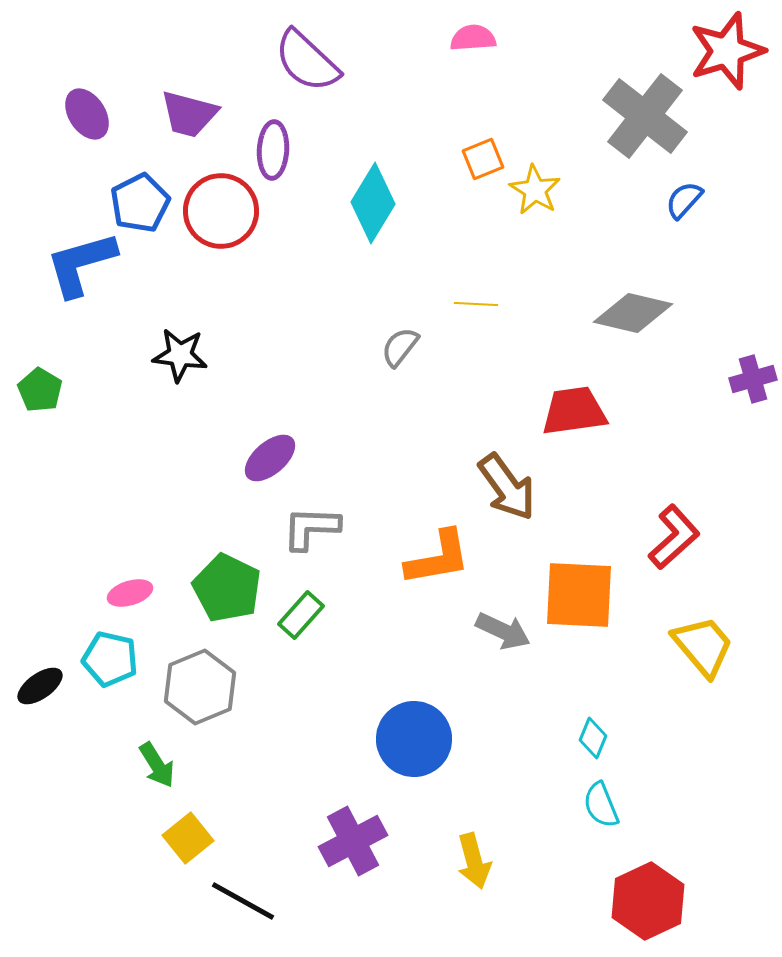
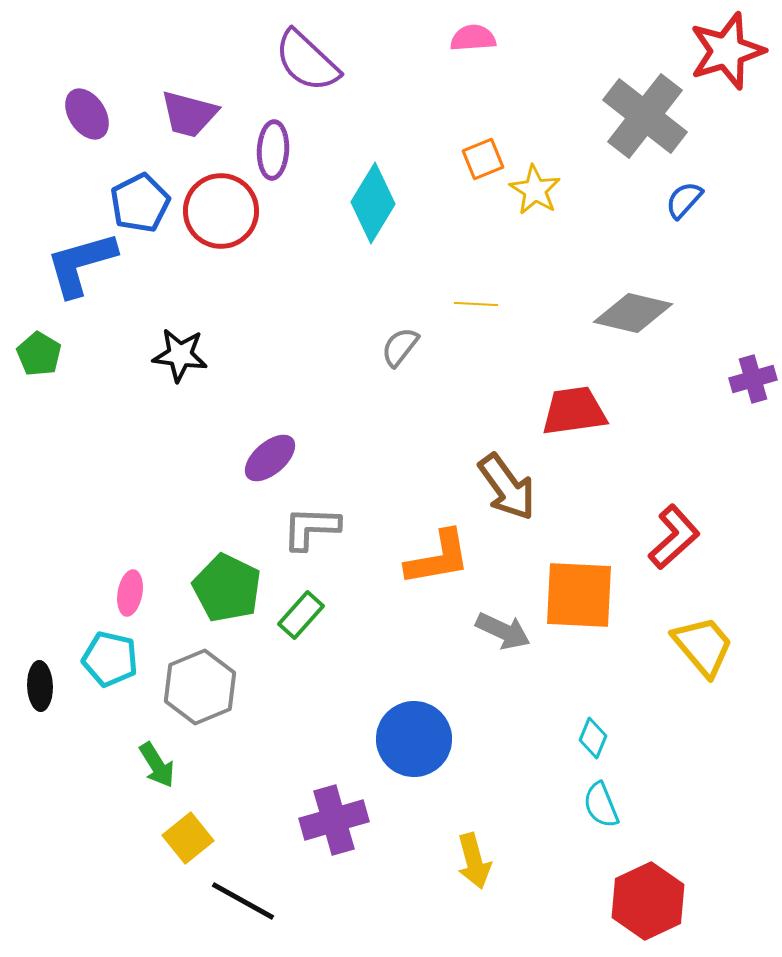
green pentagon at (40, 390): moved 1 px left, 36 px up
pink ellipse at (130, 593): rotated 63 degrees counterclockwise
black ellipse at (40, 686): rotated 57 degrees counterclockwise
purple cross at (353, 841): moved 19 px left, 21 px up; rotated 12 degrees clockwise
